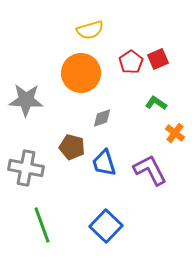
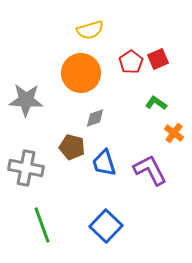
gray diamond: moved 7 px left
orange cross: moved 1 px left
